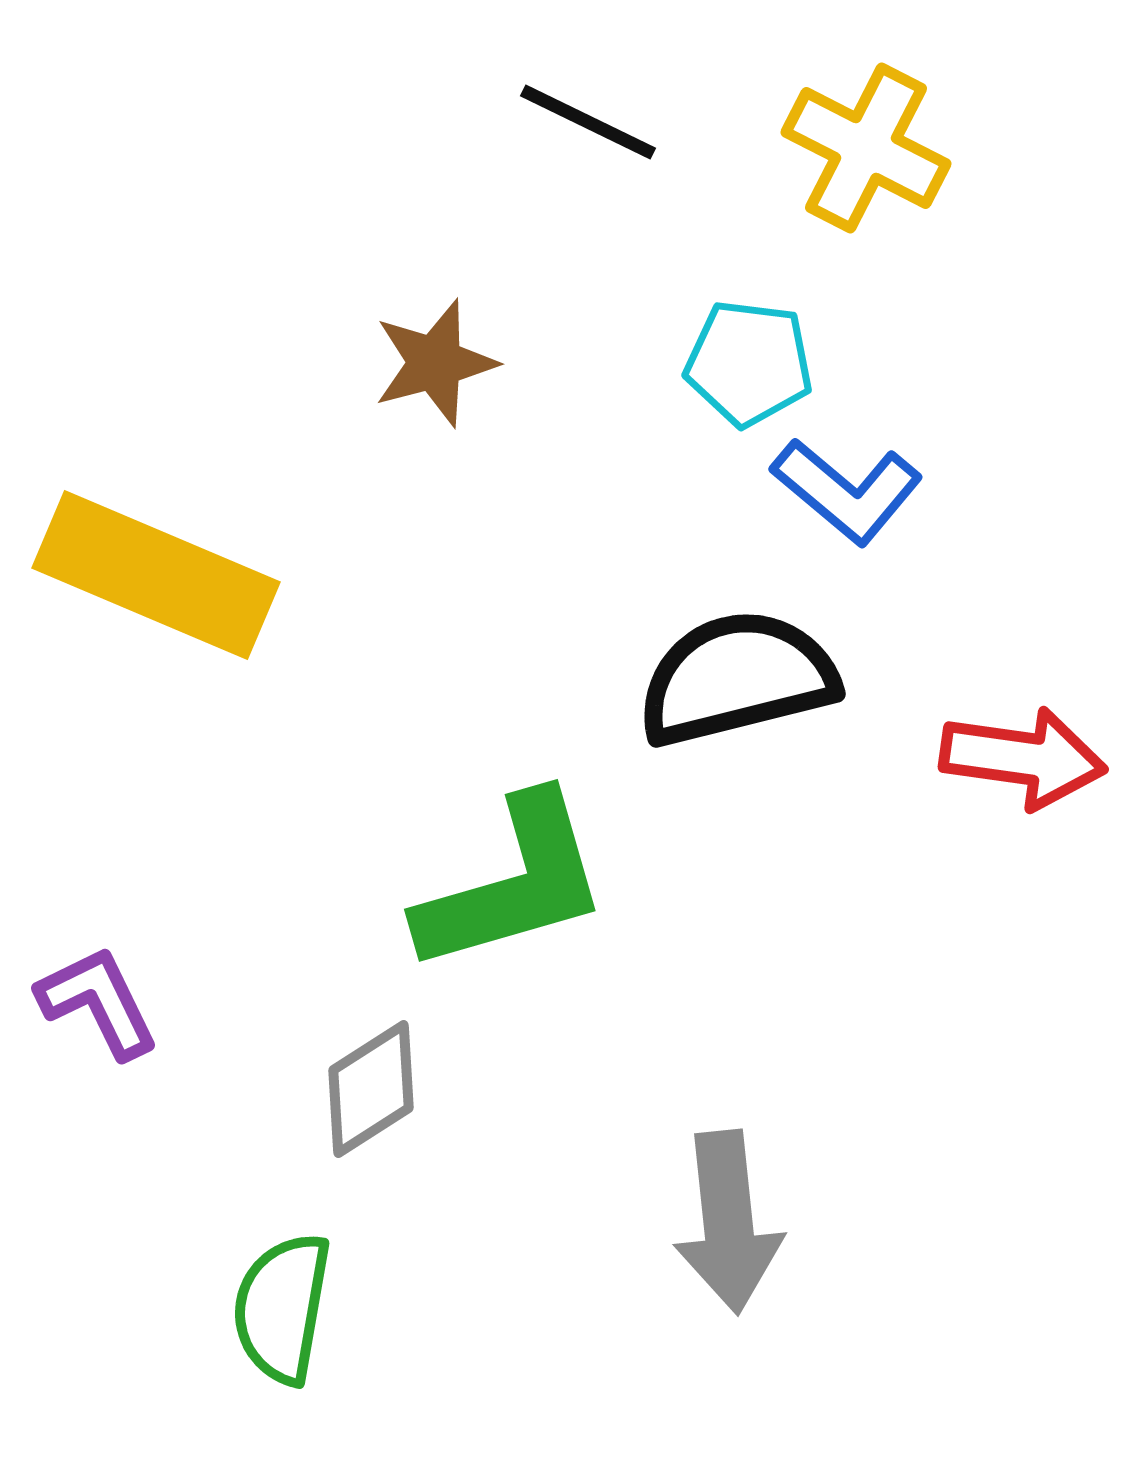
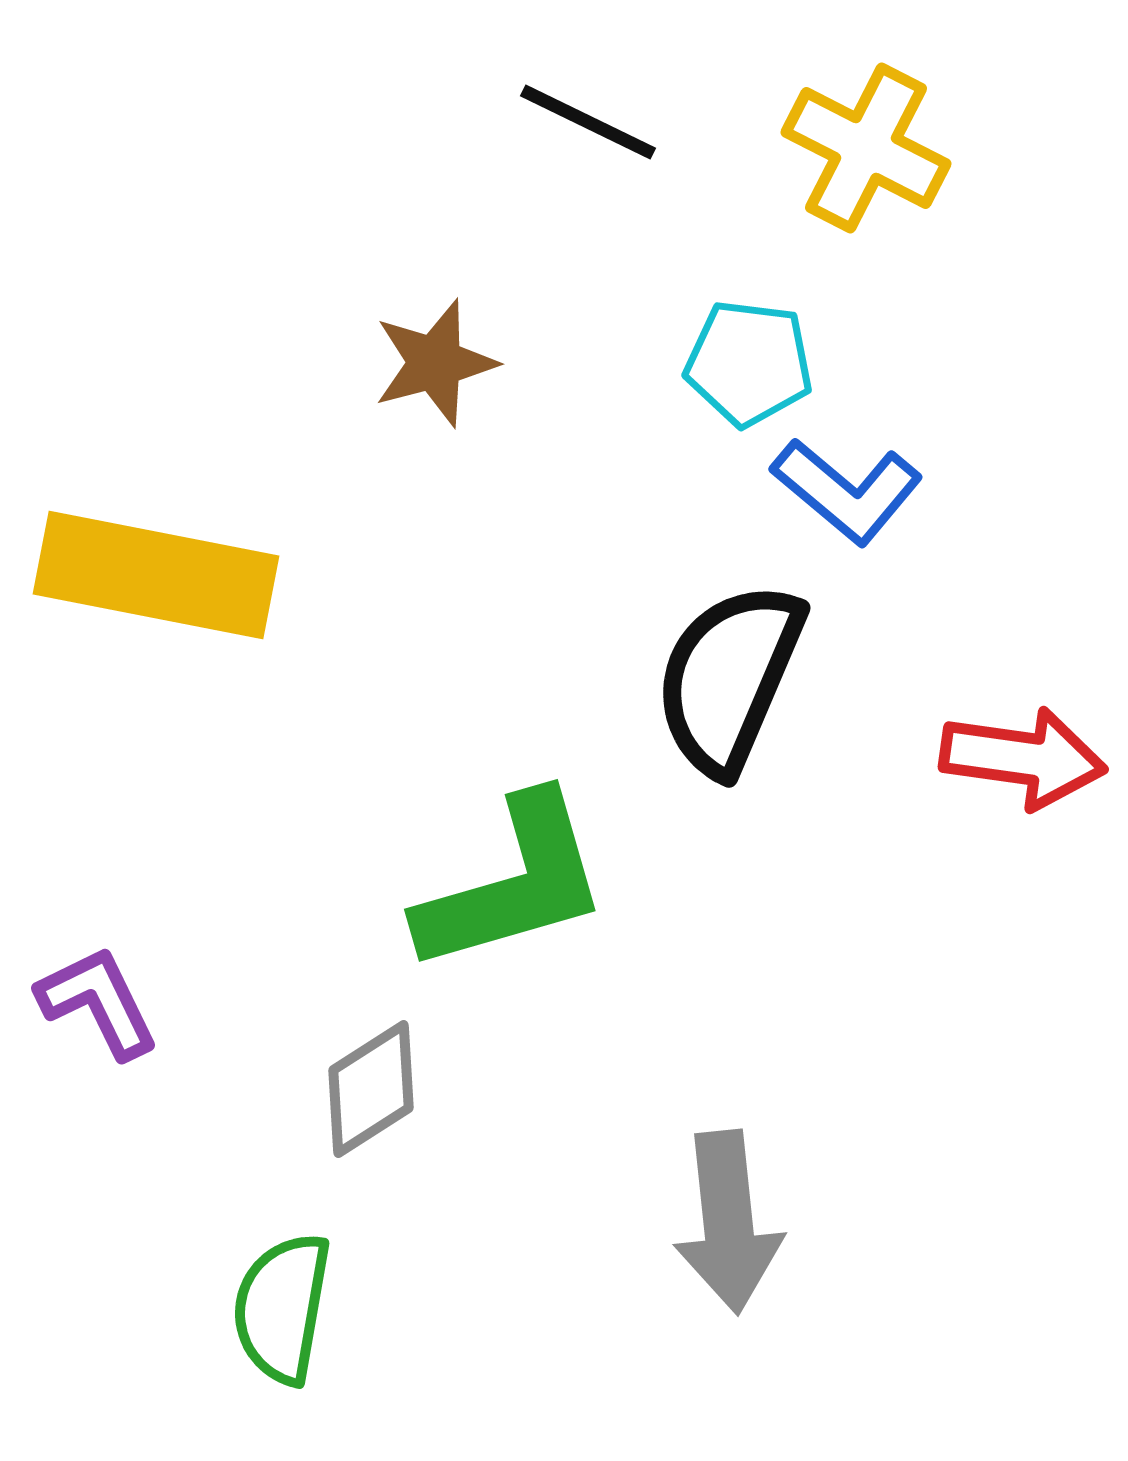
yellow rectangle: rotated 12 degrees counterclockwise
black semicircle: moved 8 px left; rotated 53 degrees counterclockwise
